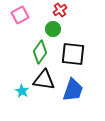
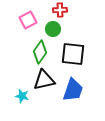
red cross: rotated 32 degrees clockwise
pink square: moved 8 px right, 5 px down
black triangle: rotated 20 degrees counterclockwise
cyan star: moved 5 px down; rotated 16 degrees counterclockwise
